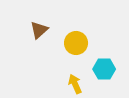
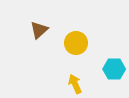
cyan hexagon: moved 10 px right
